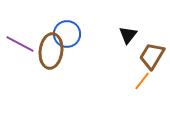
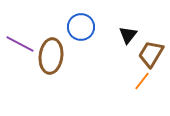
blue circle: moved 14 px right, 7 px up
brown ellipse: moved 5 px down
brown trapezoid: moved 1 px left, 2 px up
